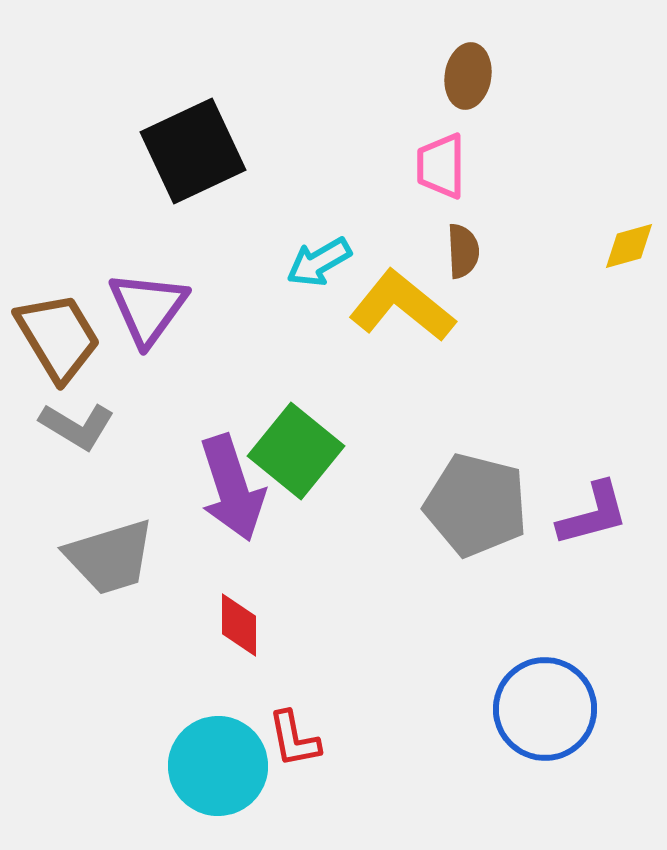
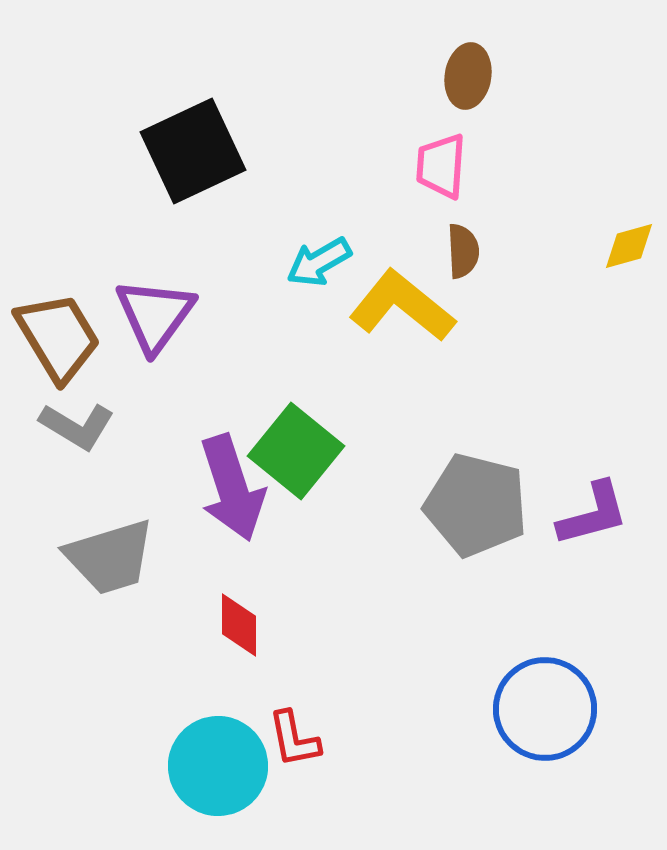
pink trapezoid: rotated 4 degrees clockwise
purple triangle: moved 7 px right, 7 px down
